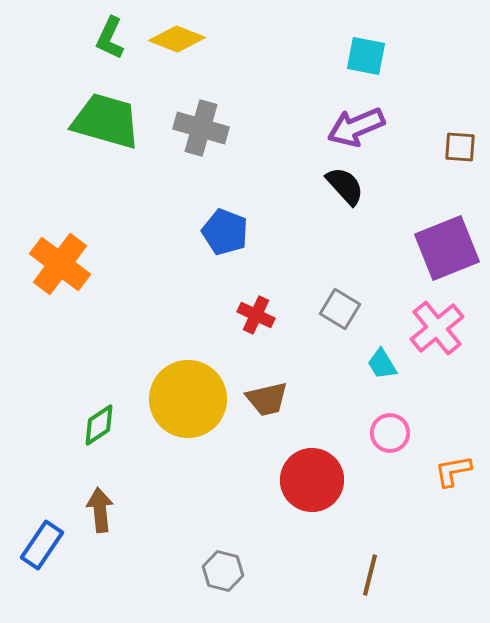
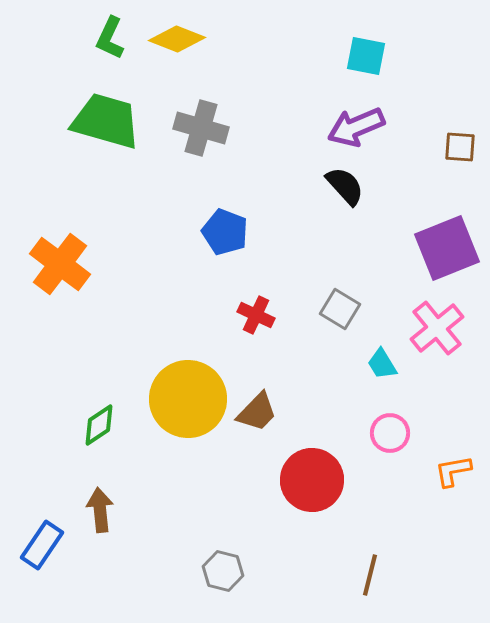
brown trapezoid: moved 10 px left, 13 px down; rotated 33 degrees counterclockwise
